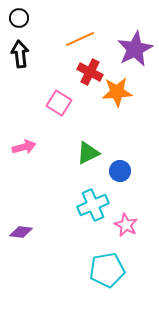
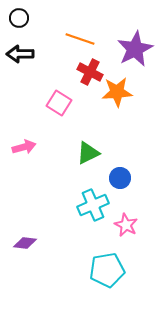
orange line: rotated 44 degrees clockwise
black arrow: rotated 84 degrees counterclockwise
blue circle: moved 7 px down
purple diamond: moved 4 px right, 11 px down
